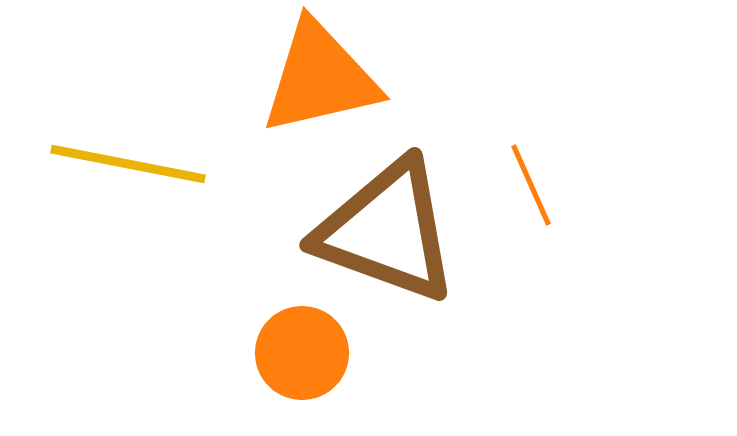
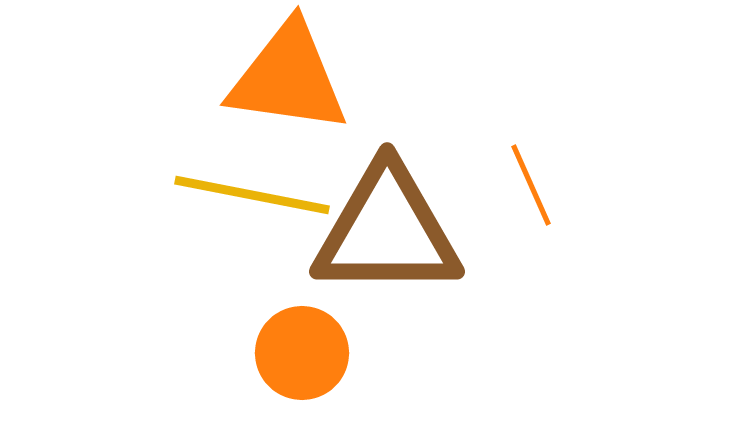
orange triangle: moved 32 px left; rotated 21 degrees clockwise
yellow line: moved 124 px right, 31 px down
brown triangle: rotated 20 degrees counterclockwise
